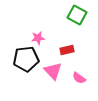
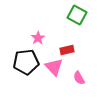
pink star: rotated 24 degrees counterclockwise
black pentagon: moved 3 px down
pink triangle: moved 1 px right, 4 px up
pink semicircle: rotated 24 degrees clockwise
